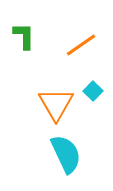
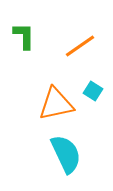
orange line: moved 1 px left, 1 px down
cyan square: rotated 12 degrees counterclockwise
orange triangle: rotated 48 degrees clockwise
